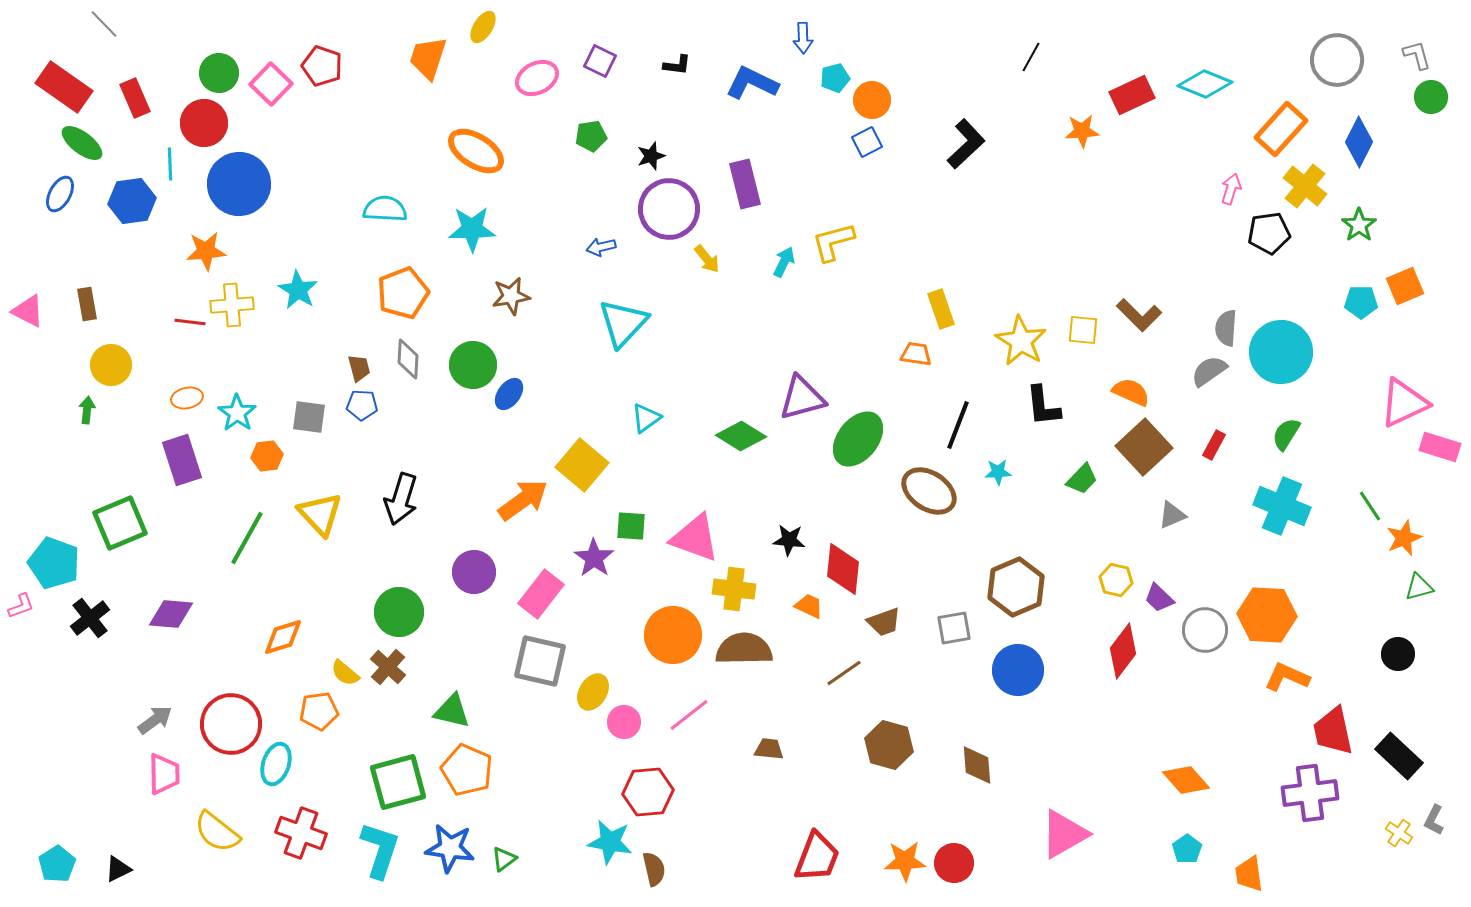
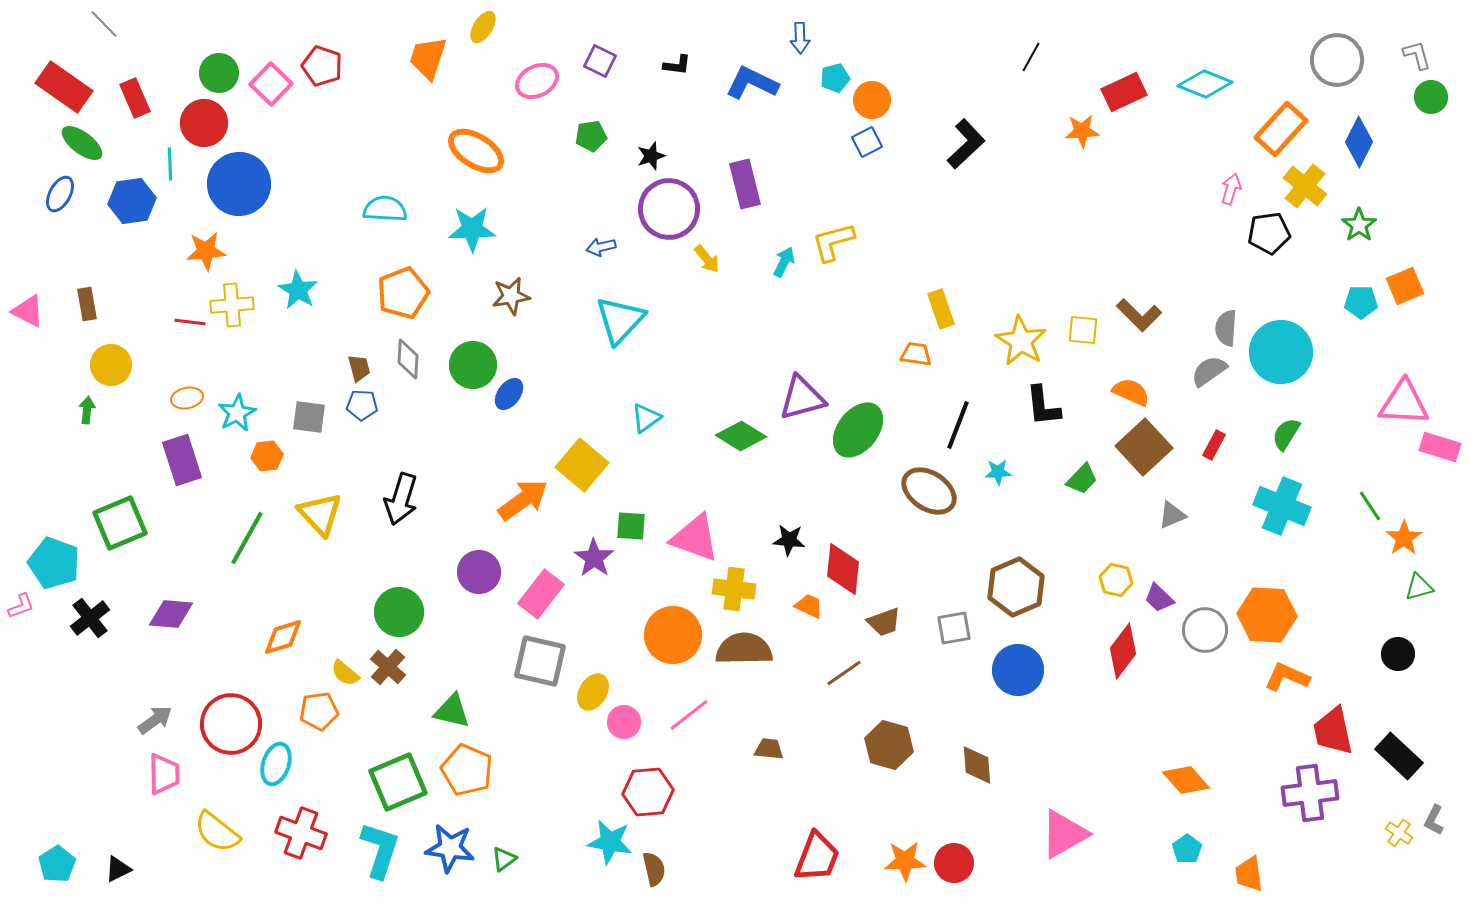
blue arrow at (803, 38): moved 3 px left
pink ellipse at (537, 78): moved 3 px down
red rectangle at (1132, 95): moved 8 px left, 3 px up
cyan triangle at (623, 323): moved 3 px left, 3 px up
pink triangle at (1404, 403): rotated 28 degrees clockwise
cyan star at (237, 413): rotated 9 degrees clockwise
green ellipse at (858, 439): moved 9 px up
orange star at (1404, 538): rotated 12 degrees counterclockwise
purple circle at (474, 572): moved 5 px right
green square at (398, 782): rotated 8 degrees counterclockwise
